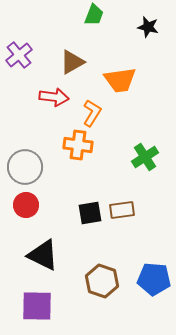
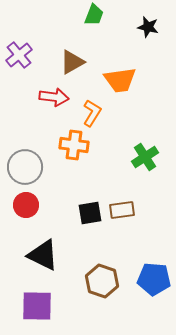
orange cross: moved 4 px left
